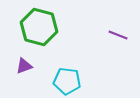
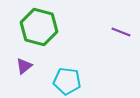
purple line: moved 3 px right, 3 px up
purple triangle: rotated 18 degrees counterclockwise
